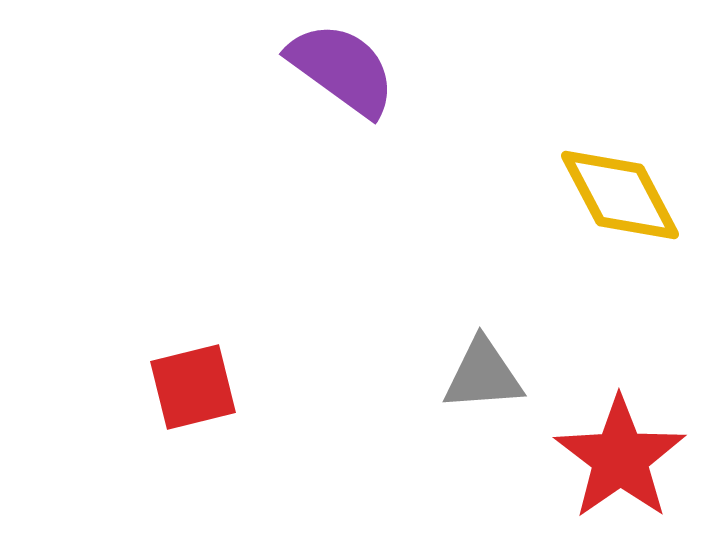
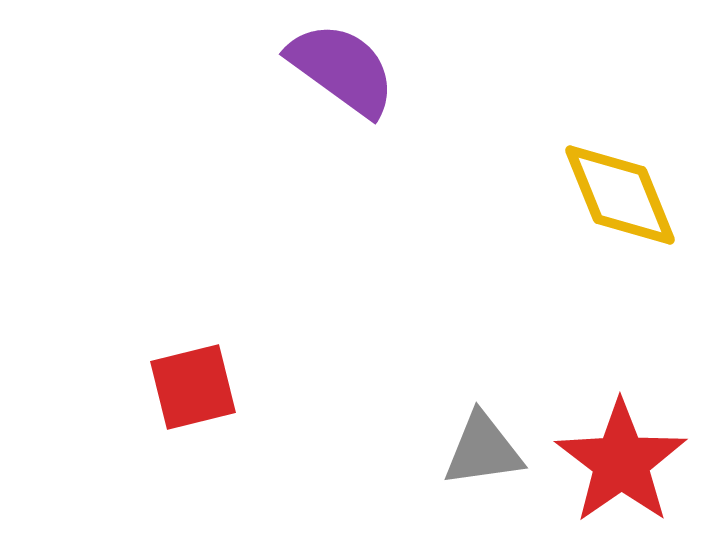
yellow diamond: rotated 6 degrees clockwise
gray triangle: moved 75 px down; rotated 4 degrees counterclockwise
red star: moved 1 px right, 4 px down
